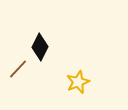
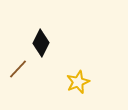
black diamond: moved 1 px right, 4 px up
